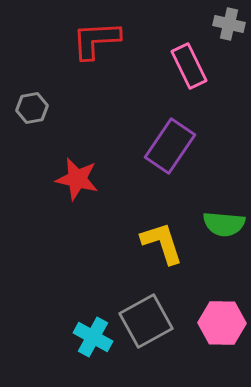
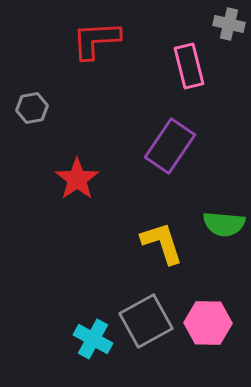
pink rectangle: rotated 12 degrees clockwise
red star: rotated 24 degrees clockwise
pink hexagon: moved 14 px left
cyan cross: moved 2 px down
